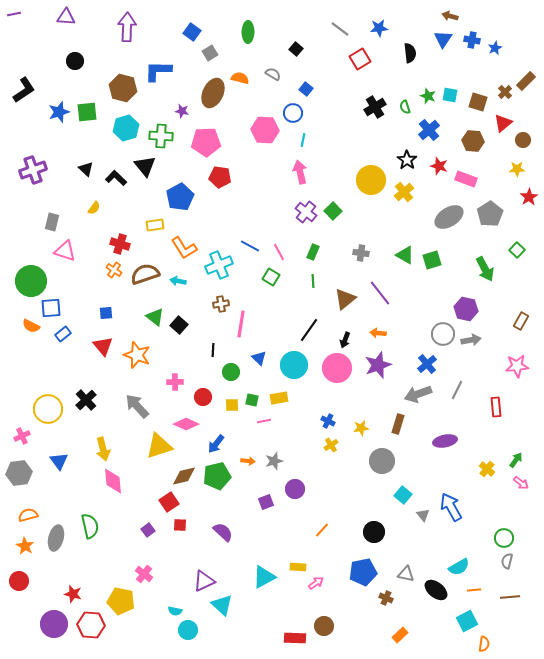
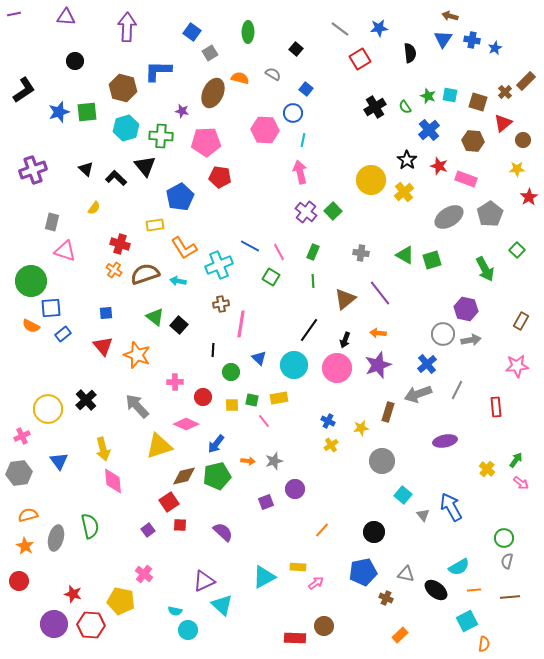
green semicircle at (405, 107): rotated 16 degrees counterclockwise
pink line at (264, 421): rotated 64 degrees clockwise
brown rectangle at (398, 424): moved 10 px left, 12 px up
